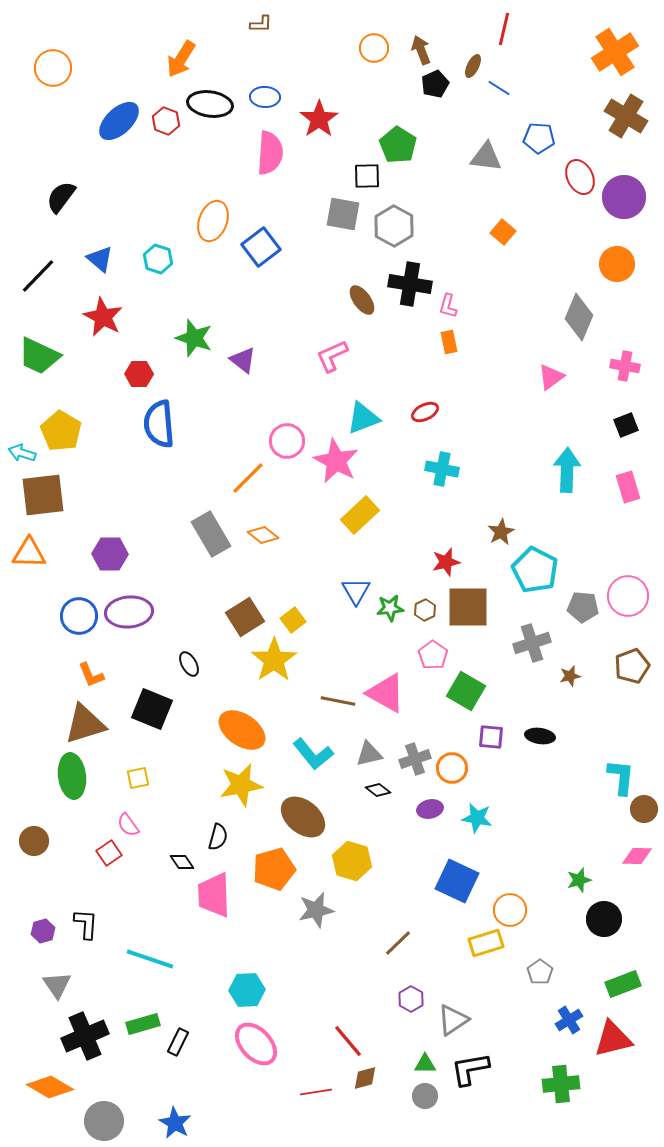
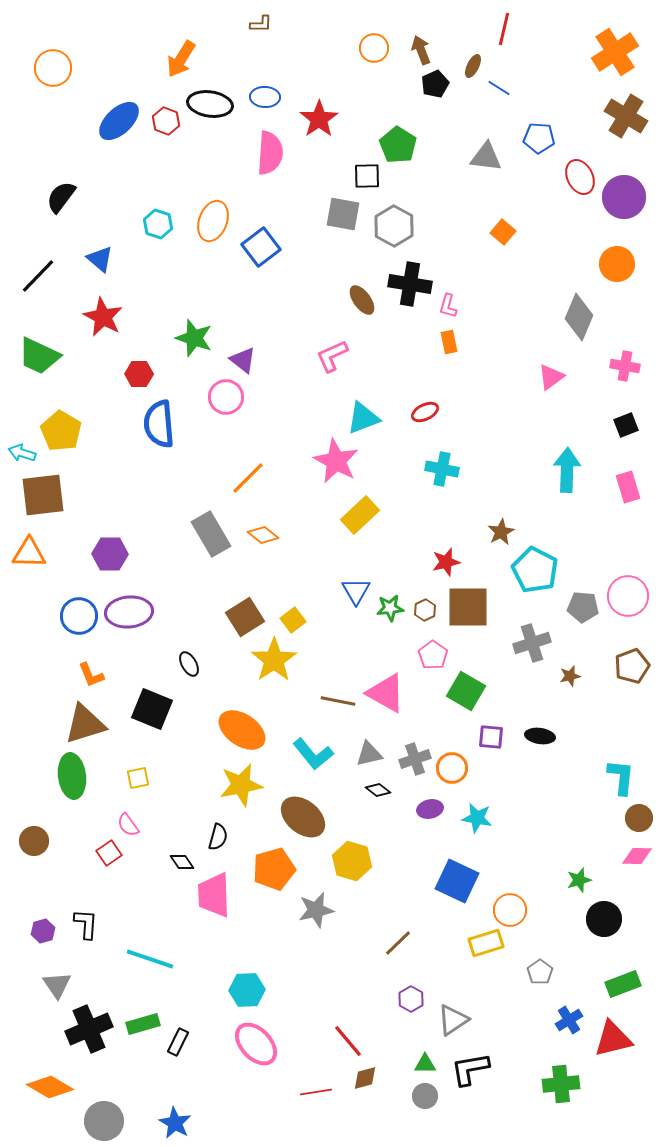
cyan hexagon at (158, 259): moved 35 px up
pink circle at (287, 441): moved 61 px left, 44 px up
brown circle at (644, 809): moved 5 px left, 9 px down
black cross at (85, 1036): moved 4 px right, 7 px up
